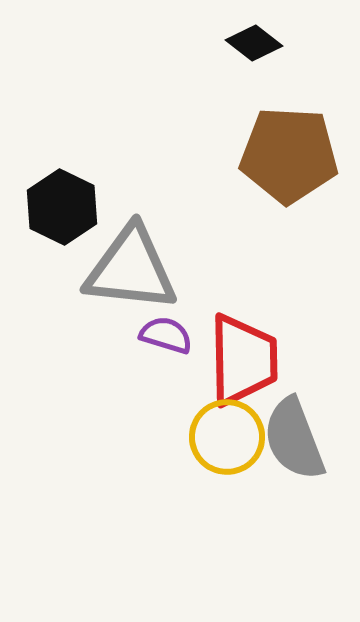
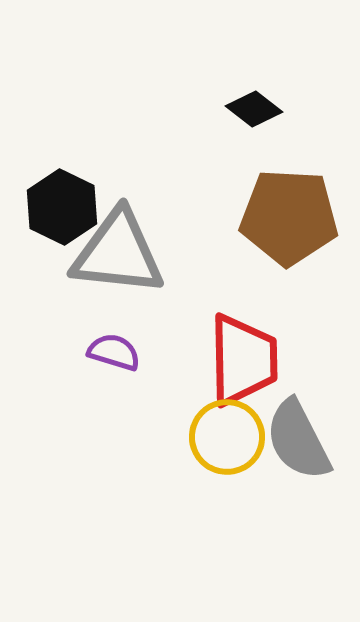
black diamond: moved 66 px down
brown pentagon: moved 62 px down
gray triangle: moved 13 px left, 16 px up
purple semicircle: moved 52 px left, 17 px down
gray semicircle: moved 4 px right, 1 px down; rotated 6 degrees counterclockwise
